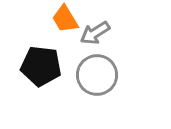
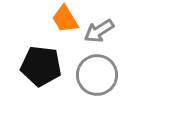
gray arrow: moved 4 px right, 2 px up
